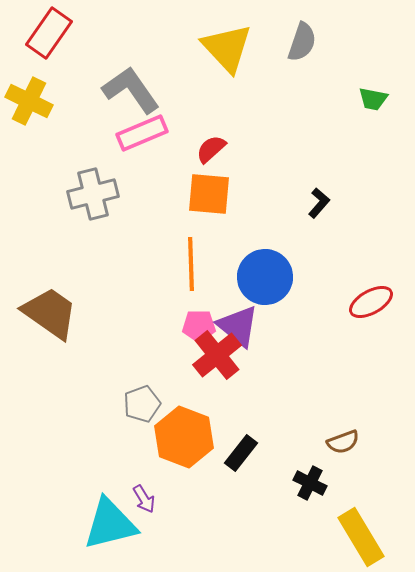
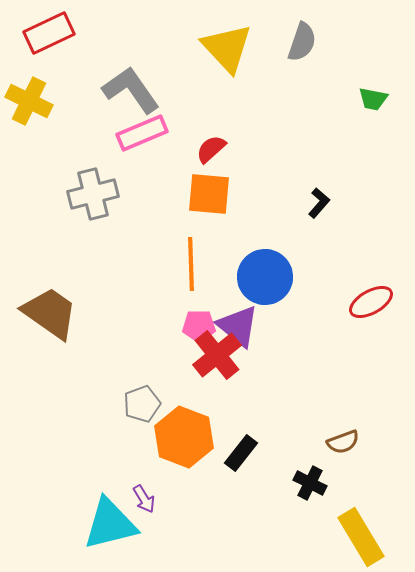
red rectangle: rotated 30 degrees clockwise
